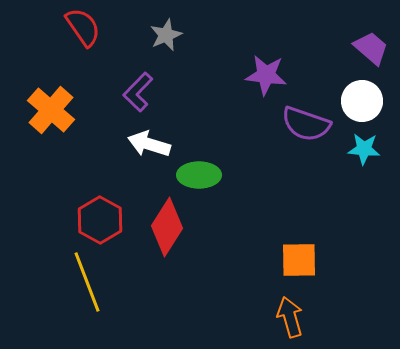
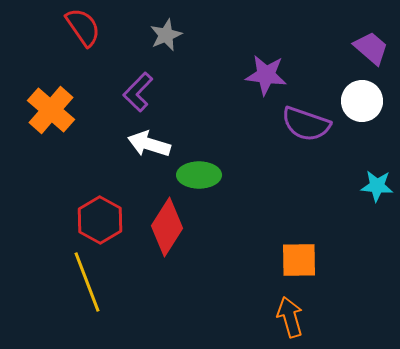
cyan star: moved 13 px right, 37 px down
